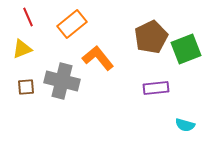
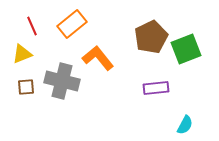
red line: moved 4 px right, 9 px down
yellow triangle: moved 5 px down
cyan semicircle: rotated 78 degrees counterclockwise
